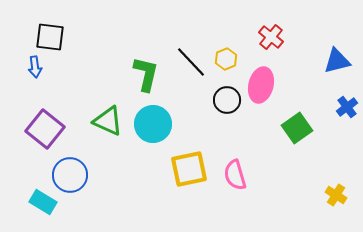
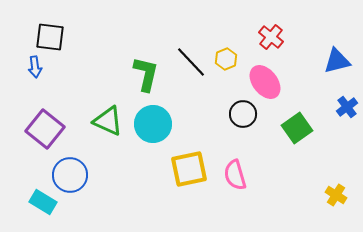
pink ellipse: moved 4 px right, 3 px up; rotated 52 degrees counterclockwise
black circle: moved 16 px right, 14 px down
